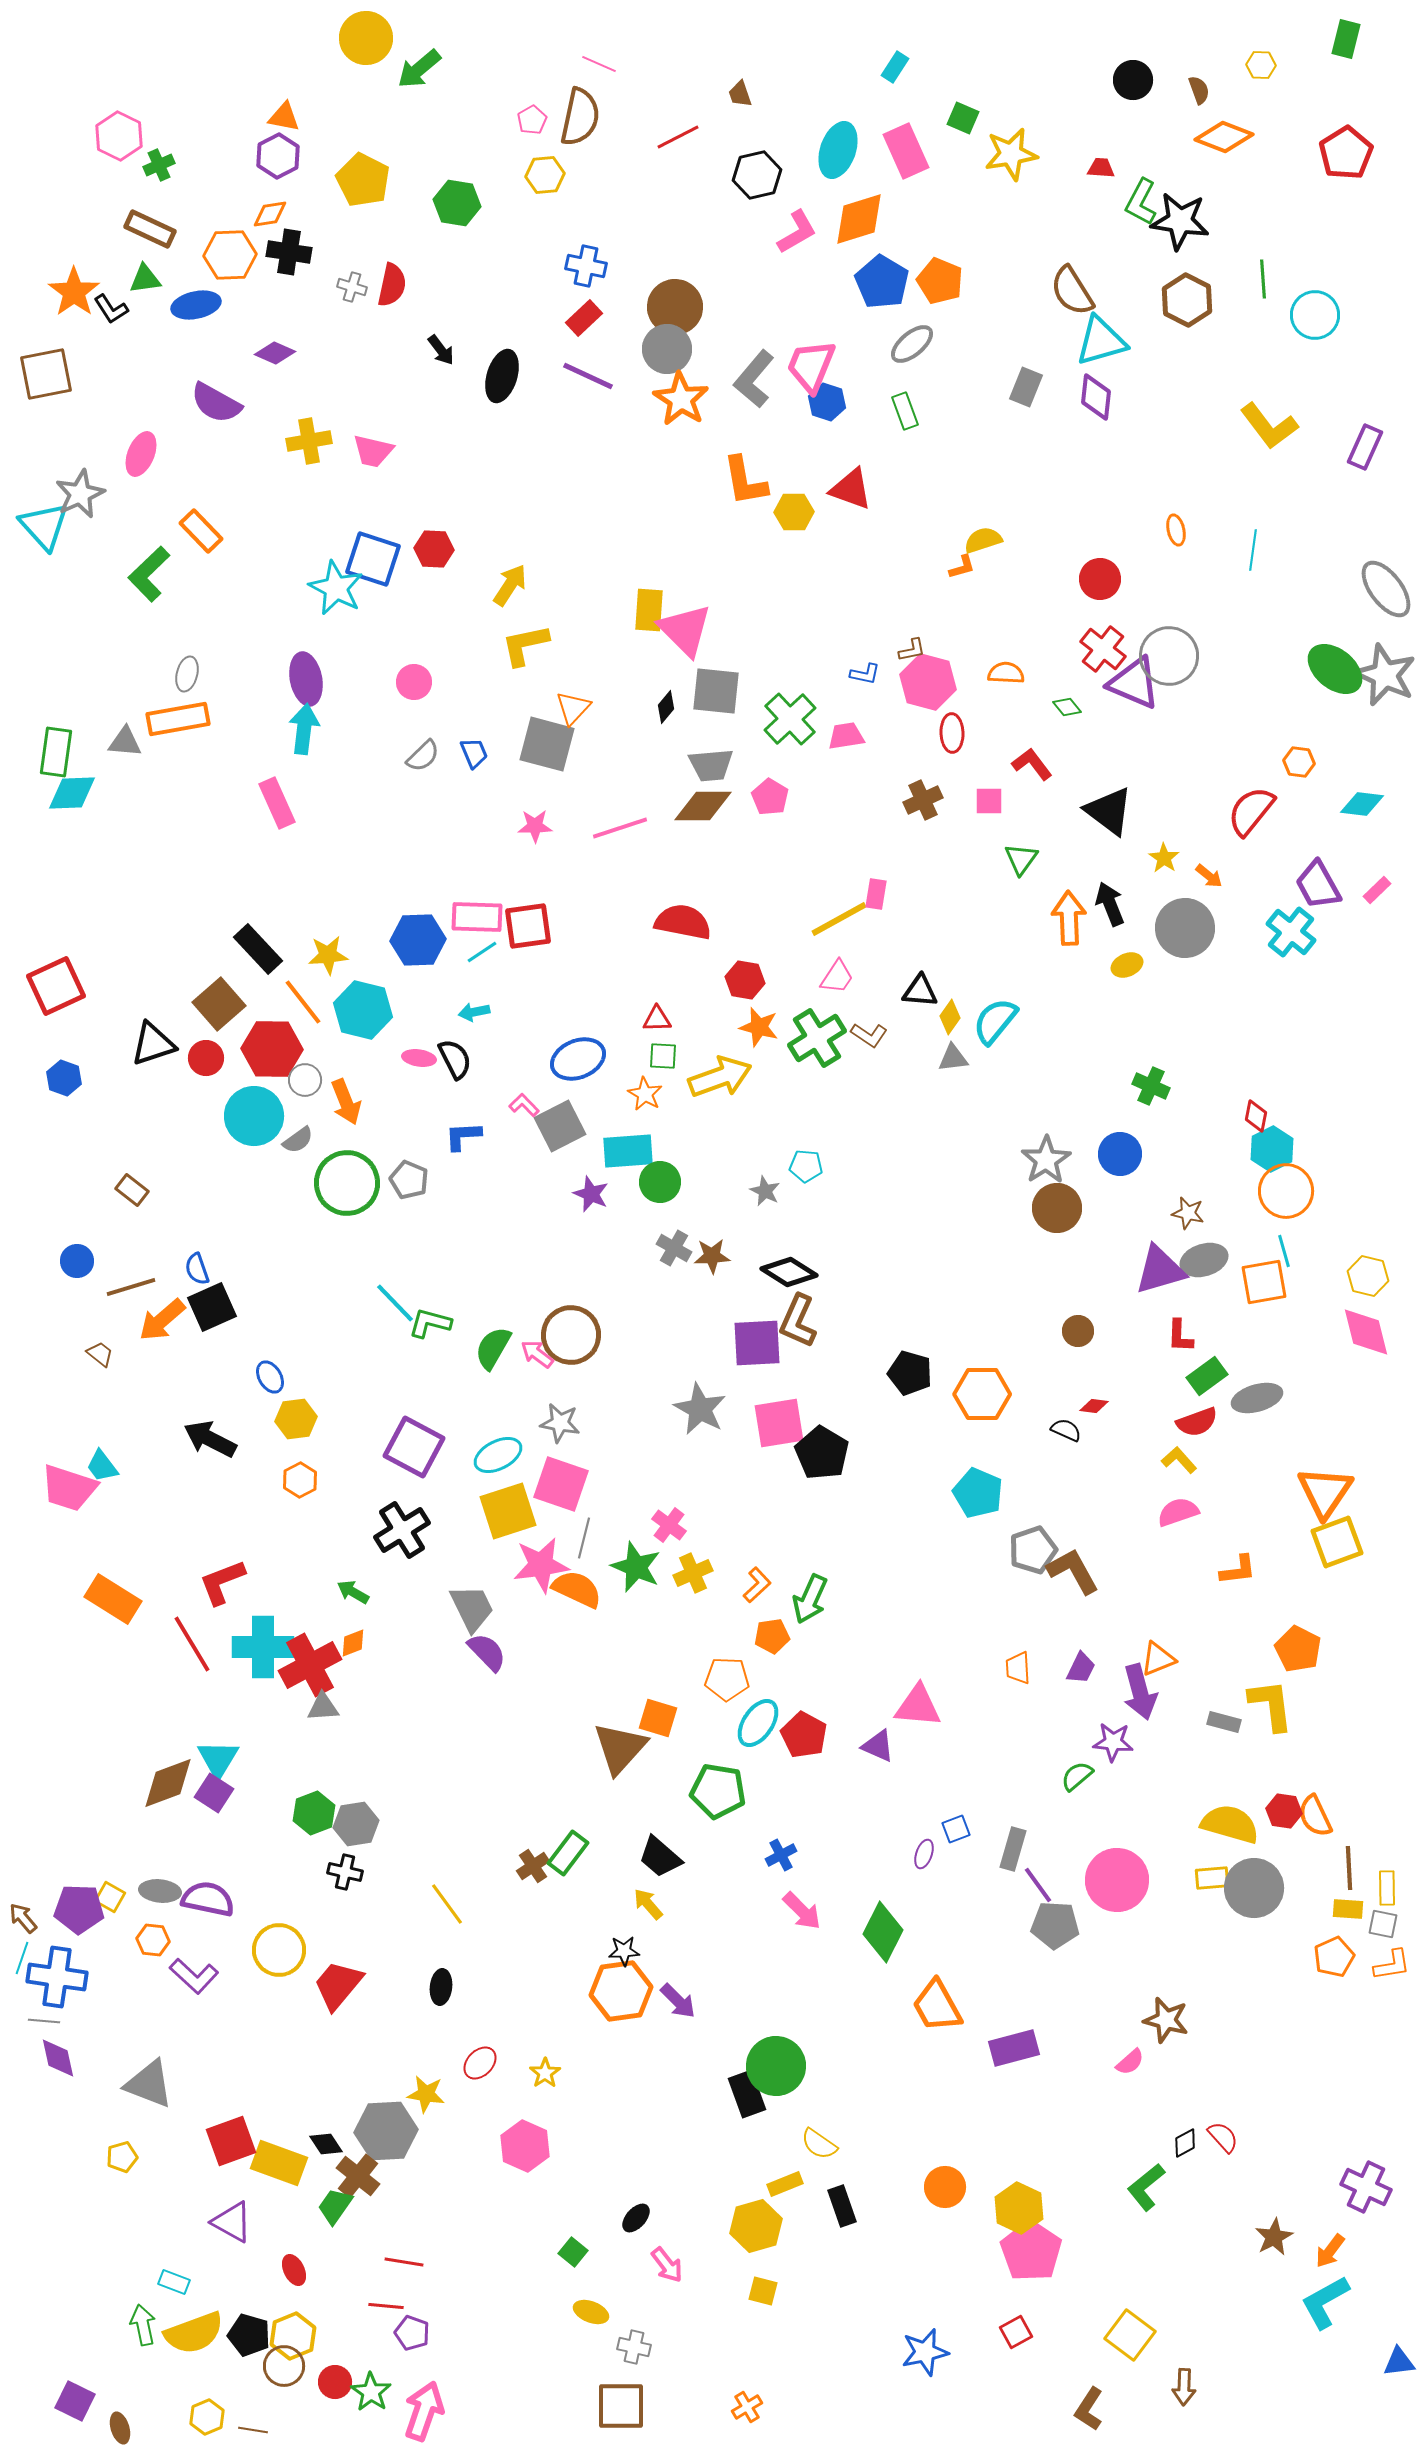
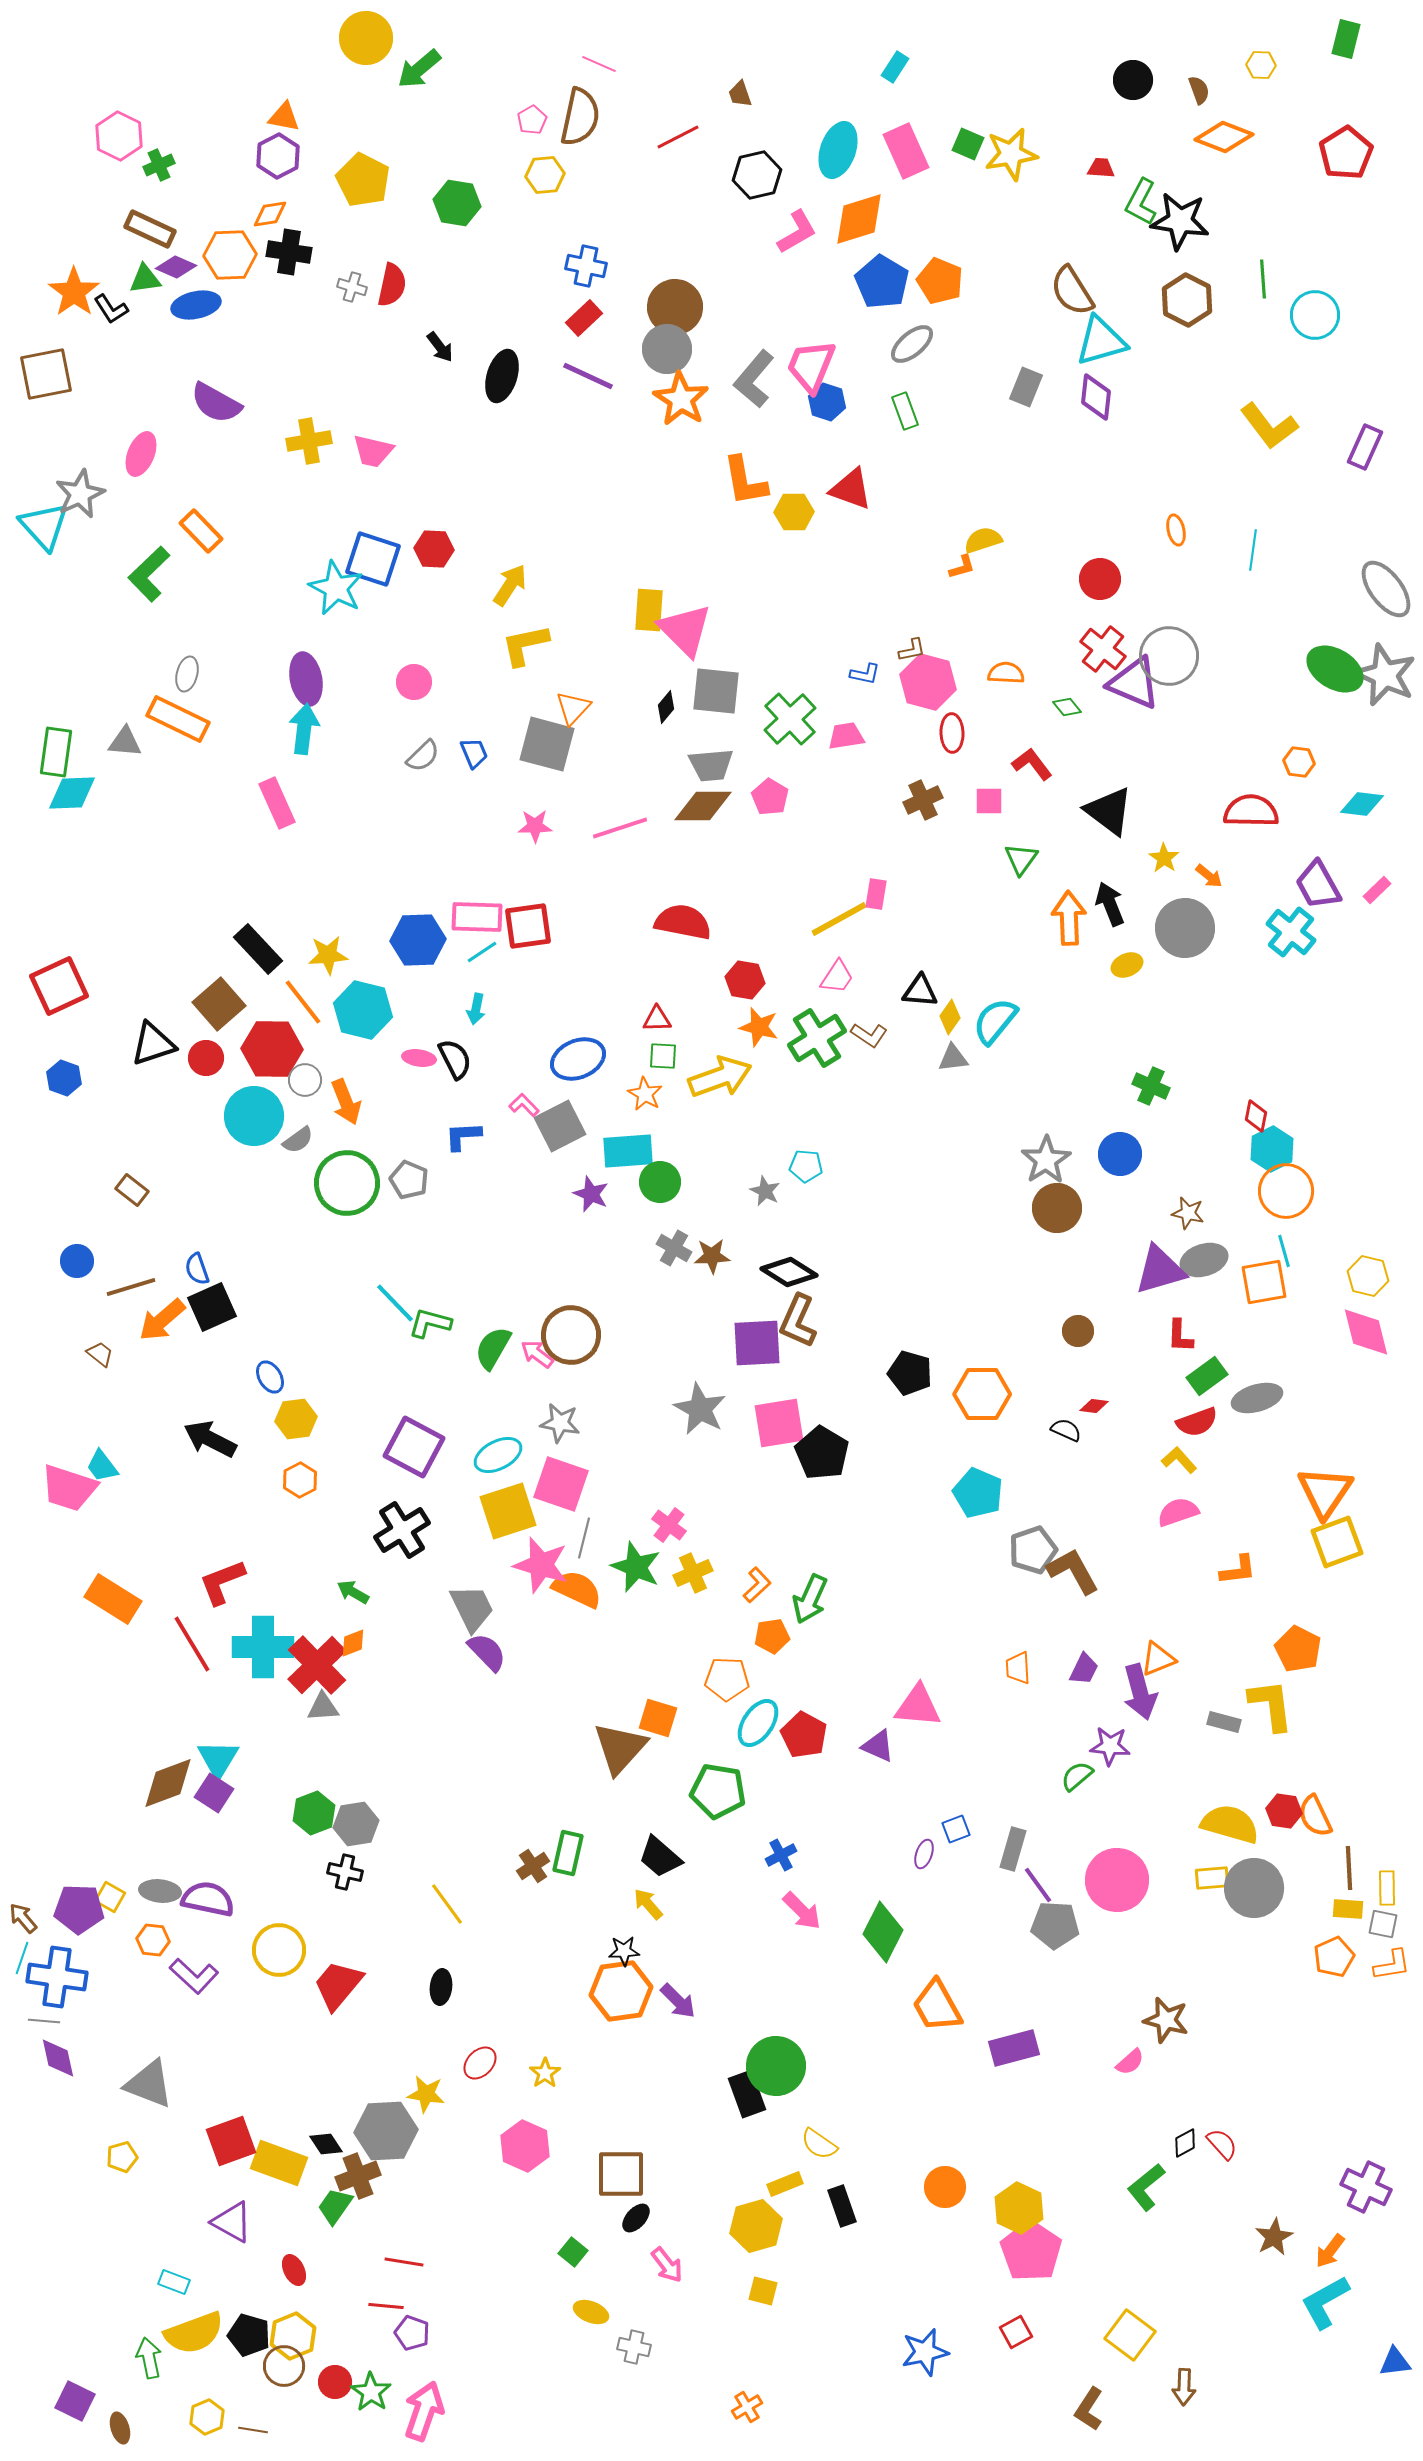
green square at (963, 118): moved 5 px right, 26 px down
black arrow at (441, 350): moved 1 px left, 3 px up
purple diamond at (275, 353): moved 99 px left, 86 px up
green ellipse at (1335, 669): rotated 8 degrees counterclockwise
orange rectangle at (178, 719): rotated 36 degrees clockwise
red semicircle at (1251, 811): rotated 52 degrees clockwise
red square at (56, 986): moved 3 px right
cyan arrow at (474, 1012): moved 2 px right, 3 px up; rotated 68 degrees counterclockwise
pink star at (541, 1565): rotated 24 degrees clockwise
red cross at (310, 1665): moved 7 px right; rotated 16 degrees counterclockwise
purple trapezoid at (1081, 1668): moved 3 px right, 1 px down
purple star at (1113, 1742): moved 3 px left, 4 px down
green rectangle at (568, 1853): rotated 24 degrees counterclockwise
red semicircle at (1223, 2137): moved 1 px left, 7 px down
brown cross at (358, 2176): rotated 30 degrees clockwise
green arrow at (143, 2325): moved 6 px right, 33 px down
blue triangle at (1399, 2362): moved 4 px left
brown square at (621, 2406): moved 232 px up
